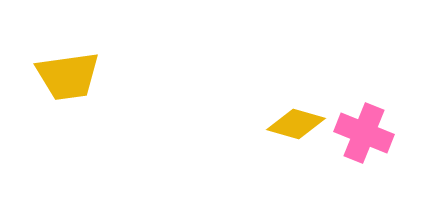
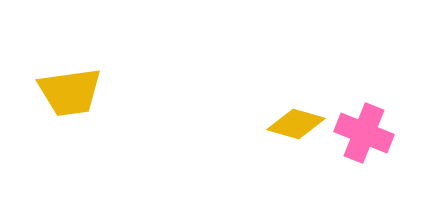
yellow trapezoid: moved 2 px right, 16 px down
